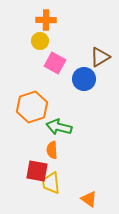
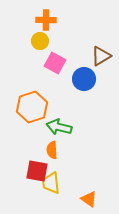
brown triangle: moved 1 px right, 1 px up
